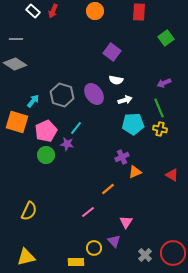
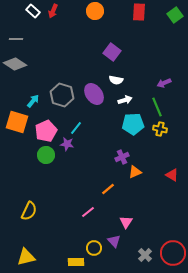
green square: moved 9 px right, 23 px up
green line: moved 2 px left, 1 px up
